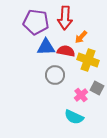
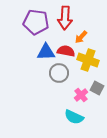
blue triangle: moved 5 px down
gray circle: moved 4 px right, 2 px up
